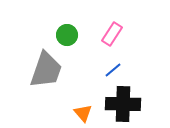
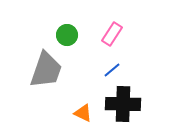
blue line: moved 1 px left
orange triangle: rotated 24 degrees counterclockwise
